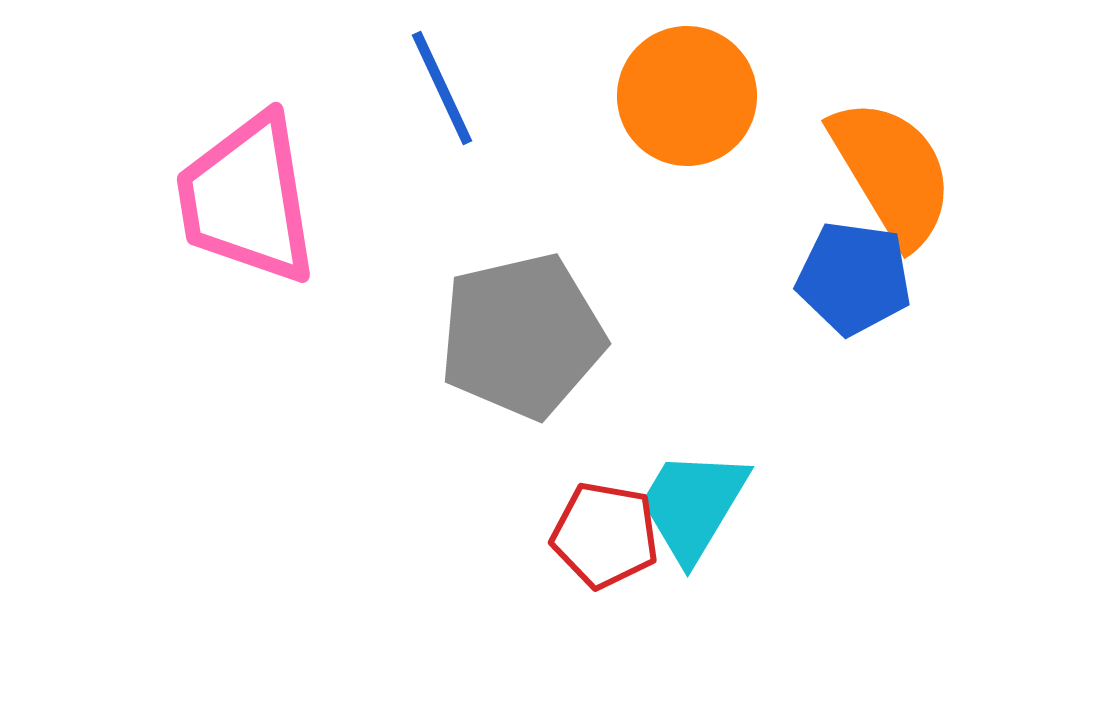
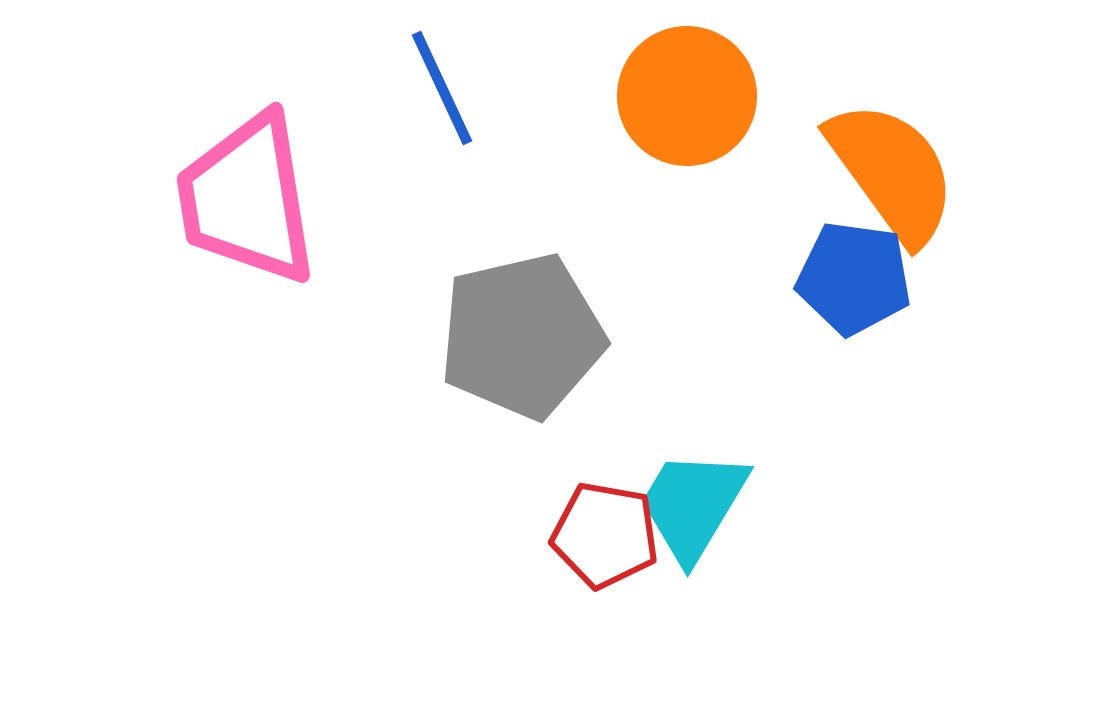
orange semicircle: rotated 5 degrees counterclockwise
